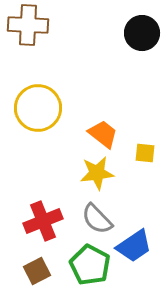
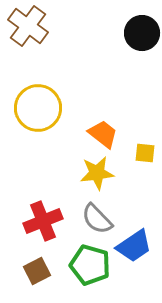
brown cross: moved 1 px down; rotated 33 degrees clockwise
green pentagon: rotated 12 degrees counterclockwise
